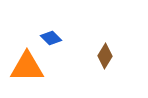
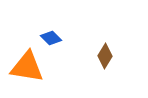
orange triangle: rotated 9 degrees clockwise
